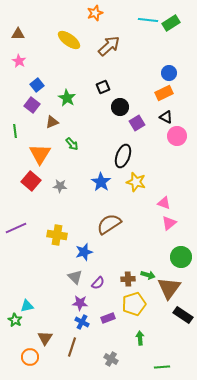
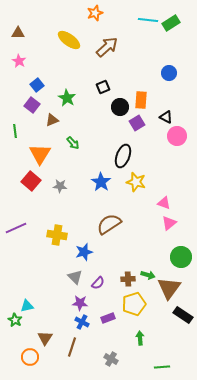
brown triangle at (18, 34): moved 1 px up
brown arrow at (109, 46): moved 2 px left, 1 px down
orange rectangle at (164, 93): moved 23 px left, 7 px down; rotated 60 degrees counterclockwise
brown triangle at (52, 122): moved 2 px up
green arrow at (72, 144): moved 1 px right, 1 px up
